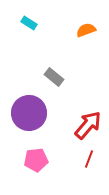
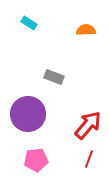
orange semicircle: rotated 18 degrees clockwise
gray rectangle: rotated 18 degrees counterclockwise
purple circle: moved 1 px left, 1 px down
